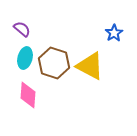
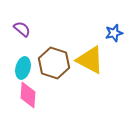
blue star: rotated 18 degrees clockwise
cyan ellipse: moved 2 px left, 10 px down
yellow triangle: moved 6 px up
